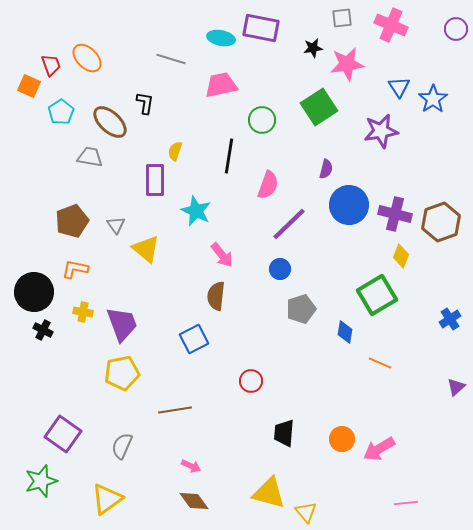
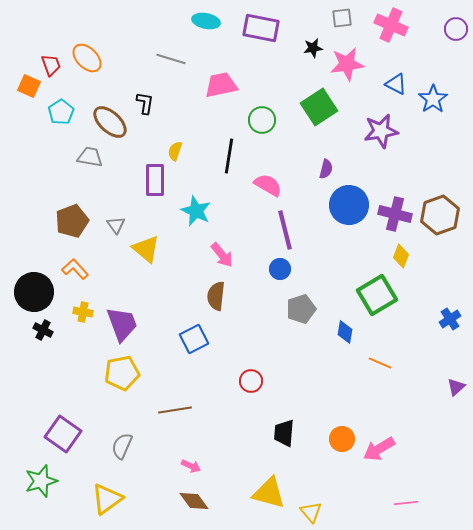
cyan ellipse at (221, 38): moved 15 px left, 17 px up
blue triangle at (399, 87): moved 3 px left, 3 px up; rotated 30 degrees counterclockwise
pink semicircle at (268, 185): rotated 80 degrees counterclockwise
brown hexagon at (441, 222): moved 1 px left, 7 px up
purple line at (289, 224): moved 4 px left, 6 px down; rotated 60 degrees counterclockwise
orange L-shape at (75, 269): rotated 36 degrees clockwise
yellow triangle at (306, 512): moved 5 px right
